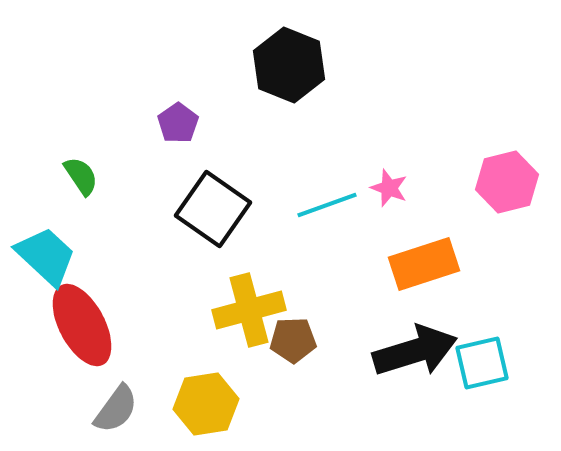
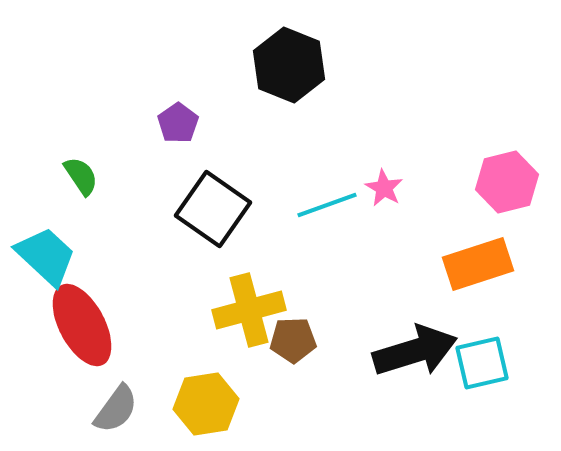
pink star: moved 5 px left; rotated 9 degrees clockwise
orange rectangle: moved 54 px right
